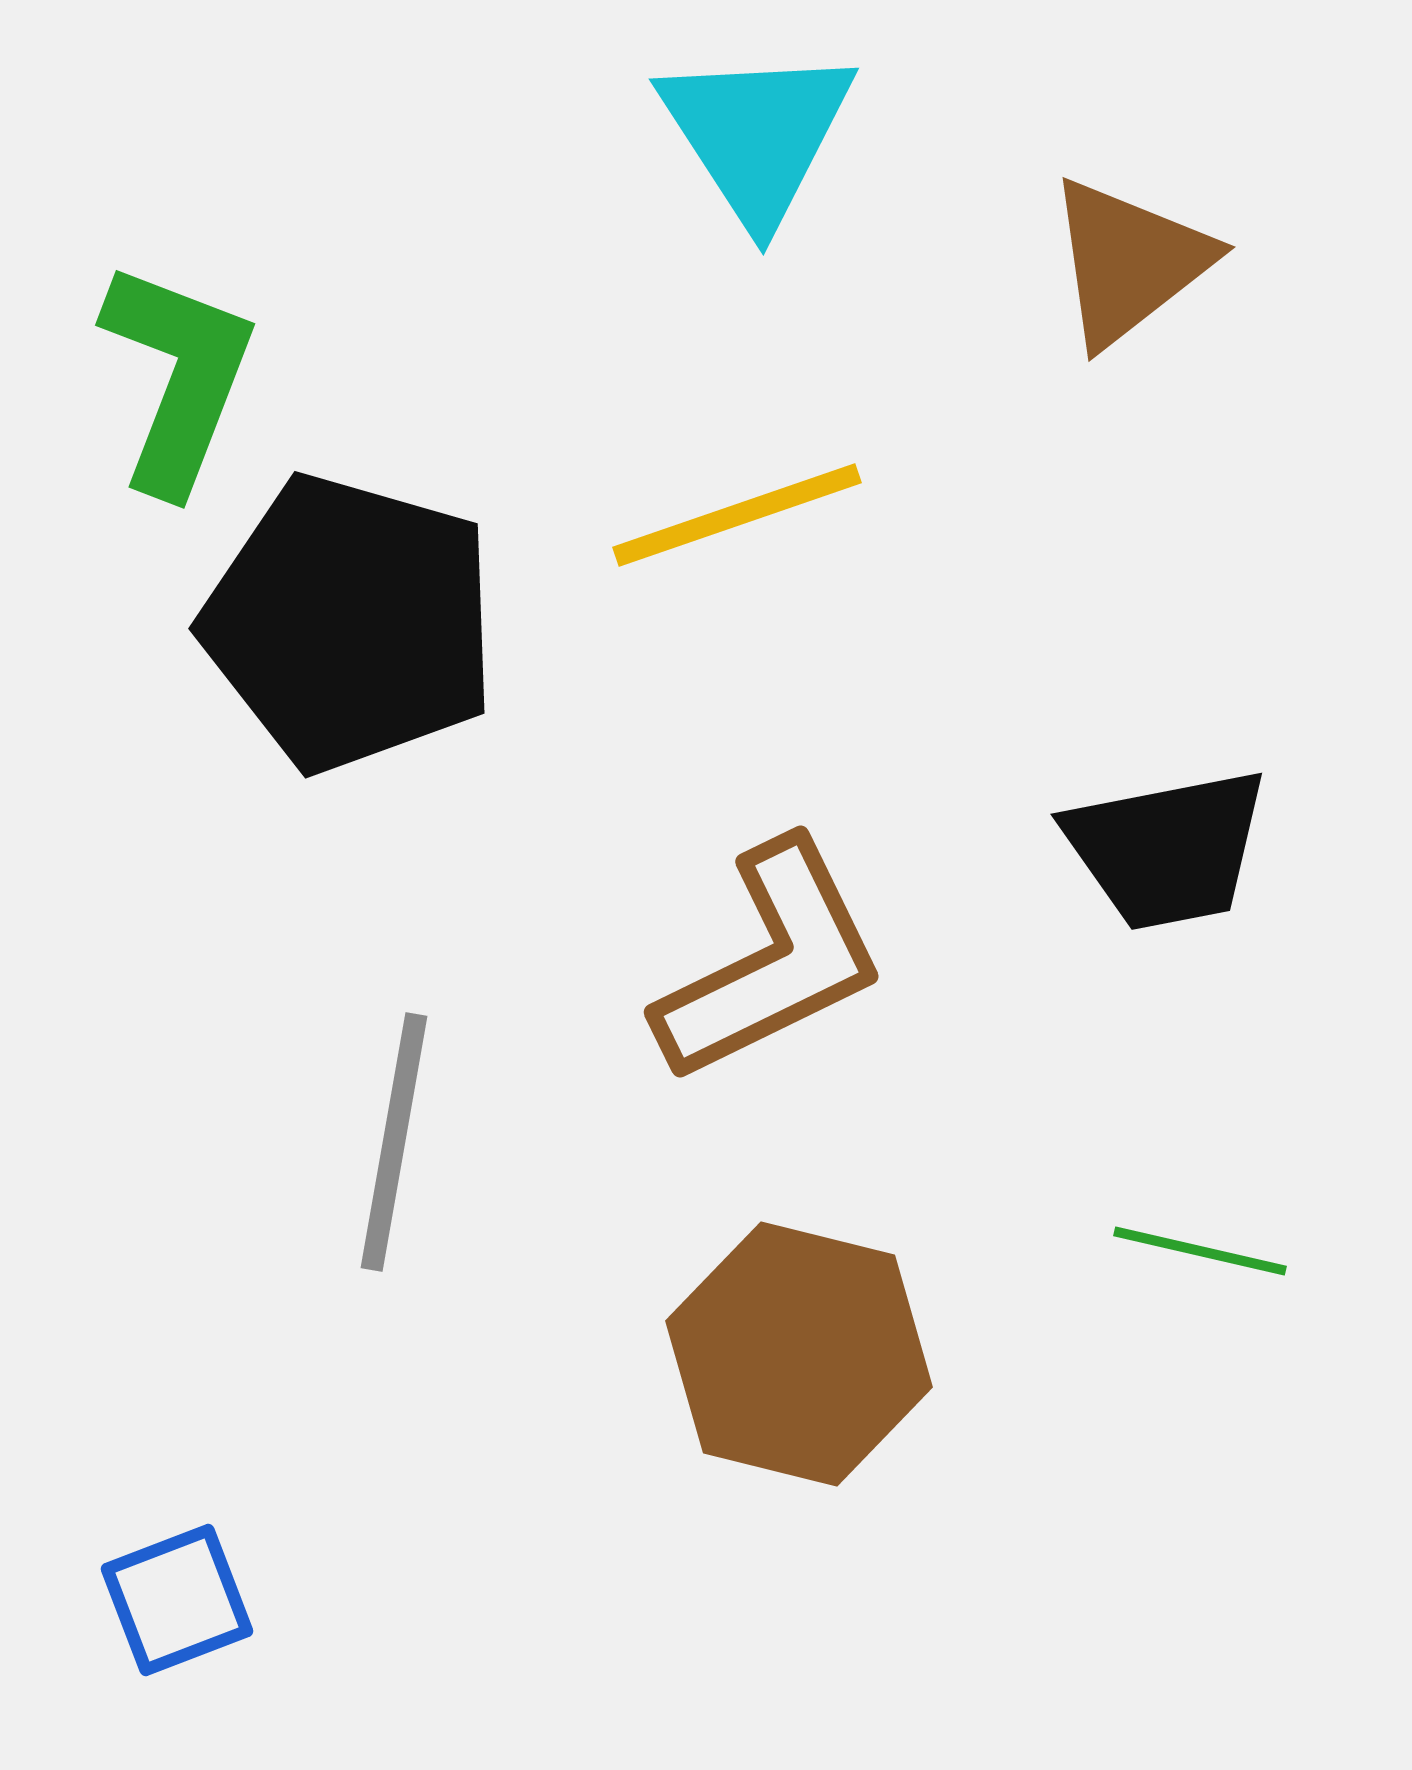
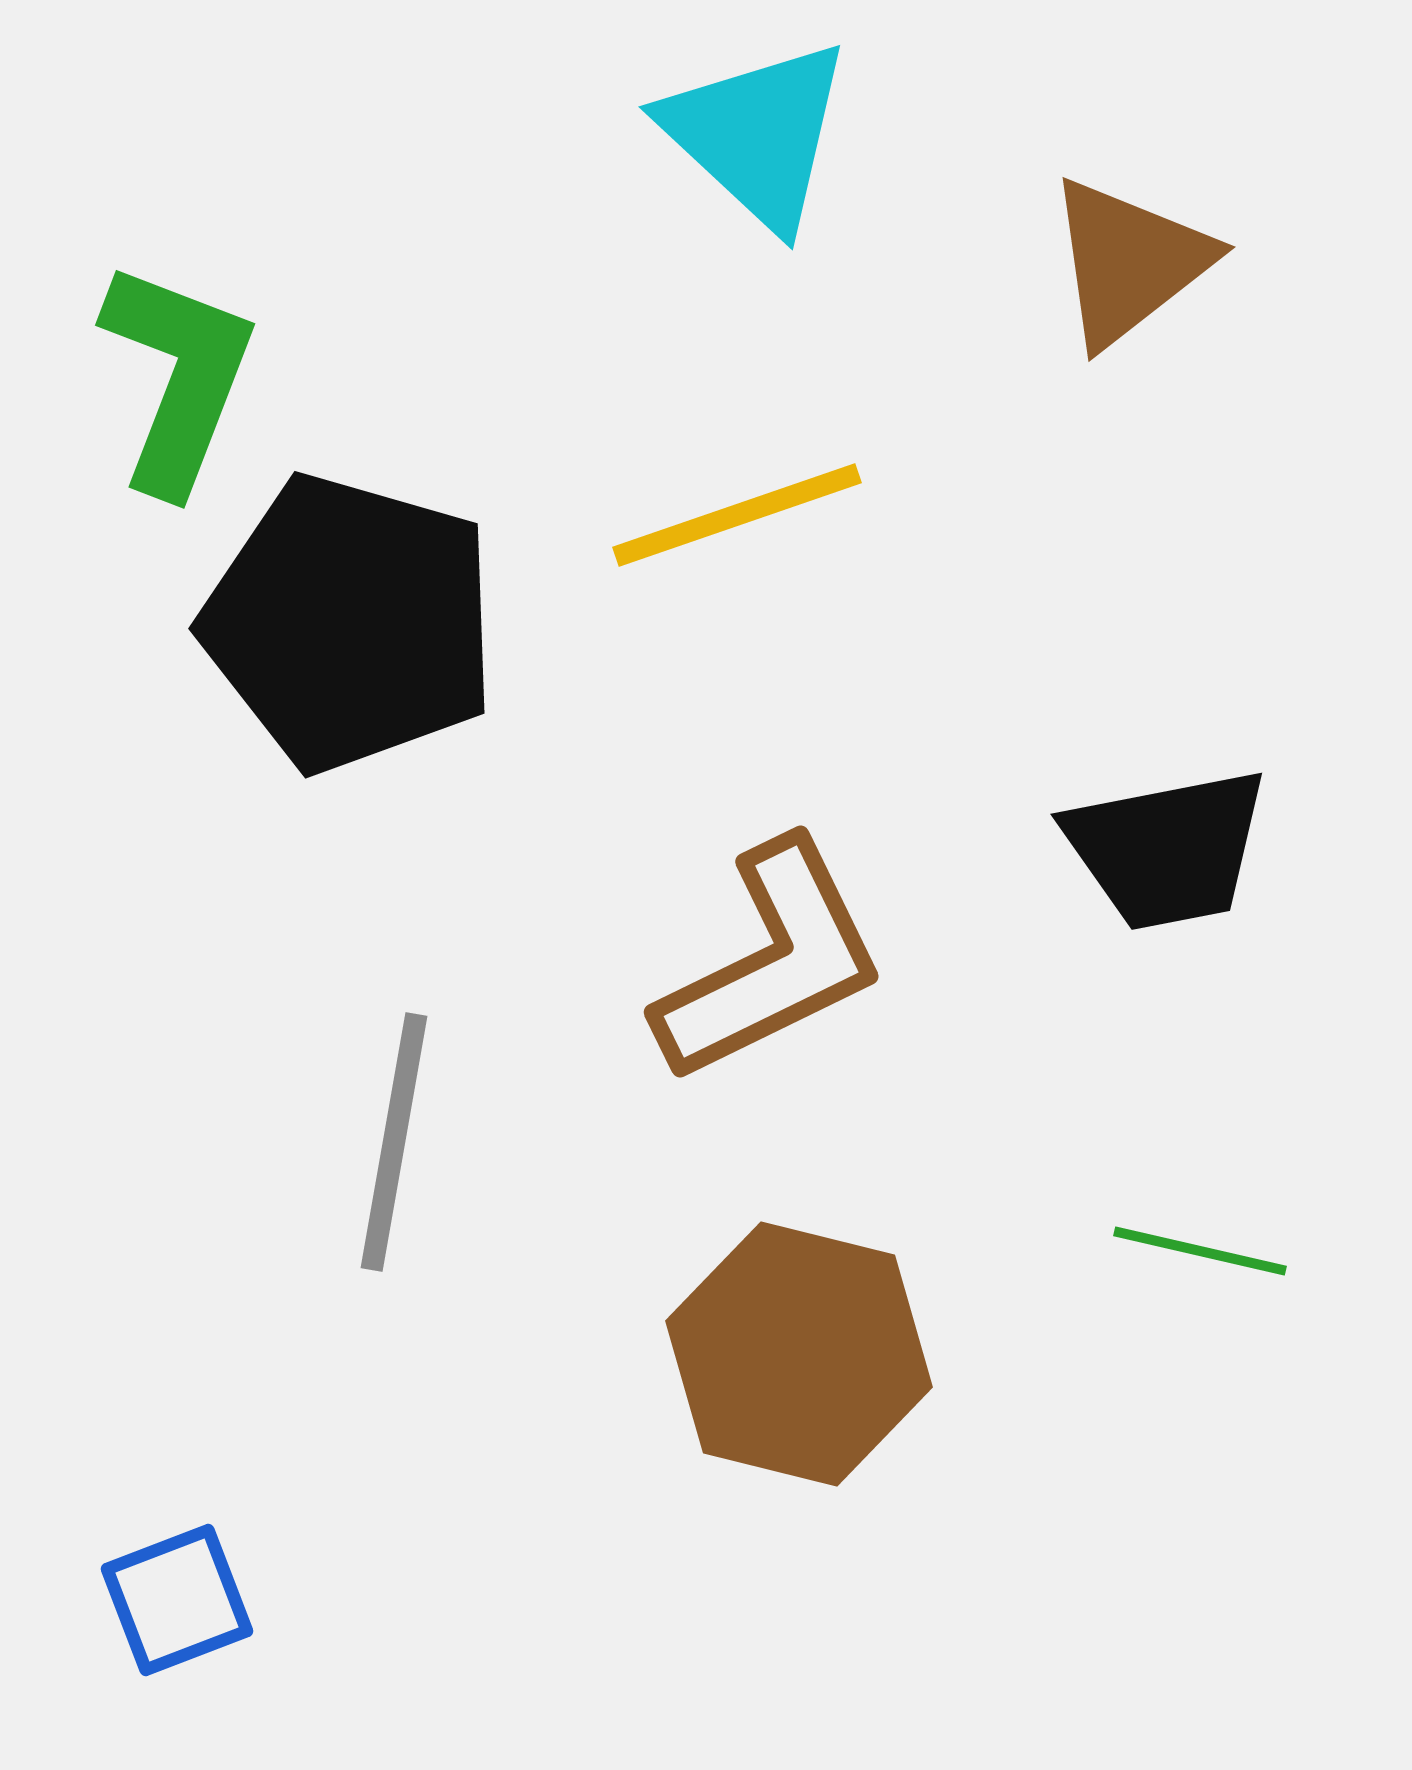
cyan triangle: rotated 14 degrees counterclockwise
